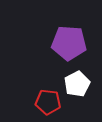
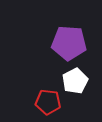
white pentagon: moved 2 px left, 3 px up
